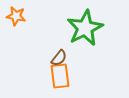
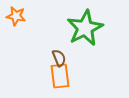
brown semicircle: rotated 60 degrees counterclockwise
